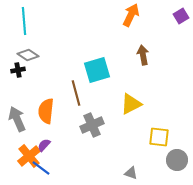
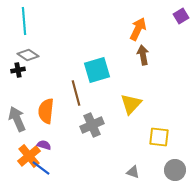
orange arrow: moved 7 px right, 14 px down
yellow triangle: rotated 20 degrees counterclockwise
purple semicircle: rotated 64 degrees clockwise
gray circle: moved 2 px left, 10 px down
gray triangle: moved 2 px right, 1 px up
